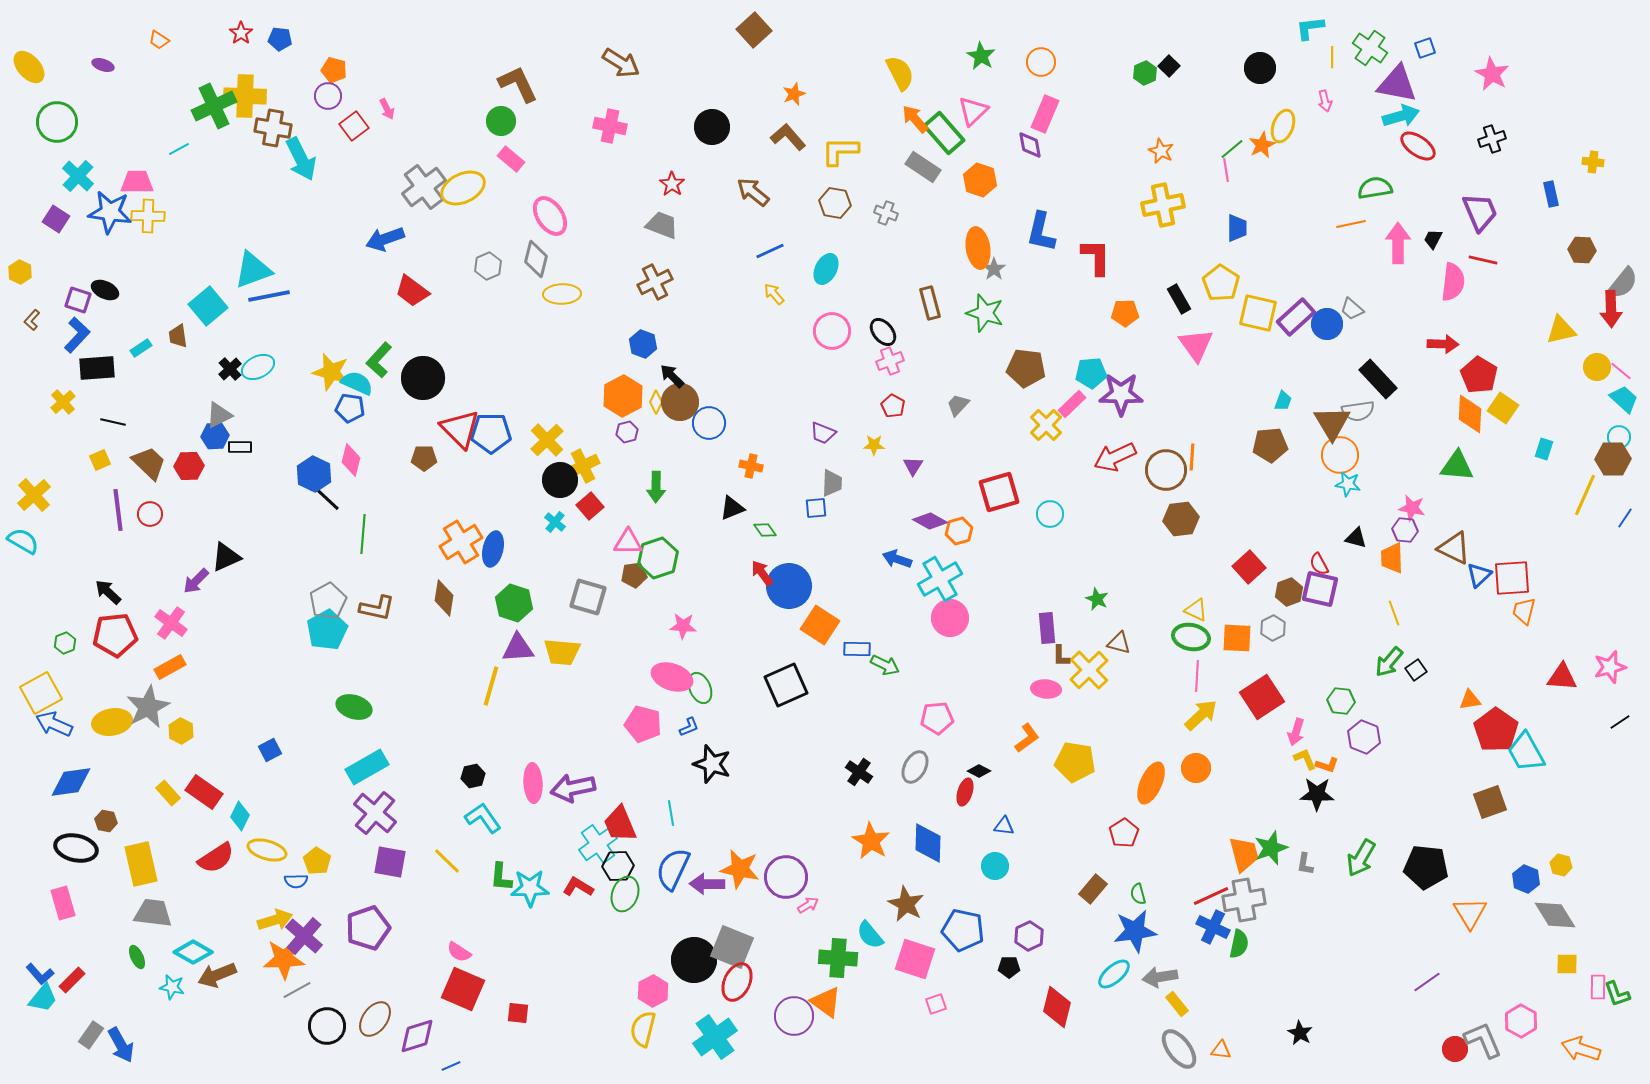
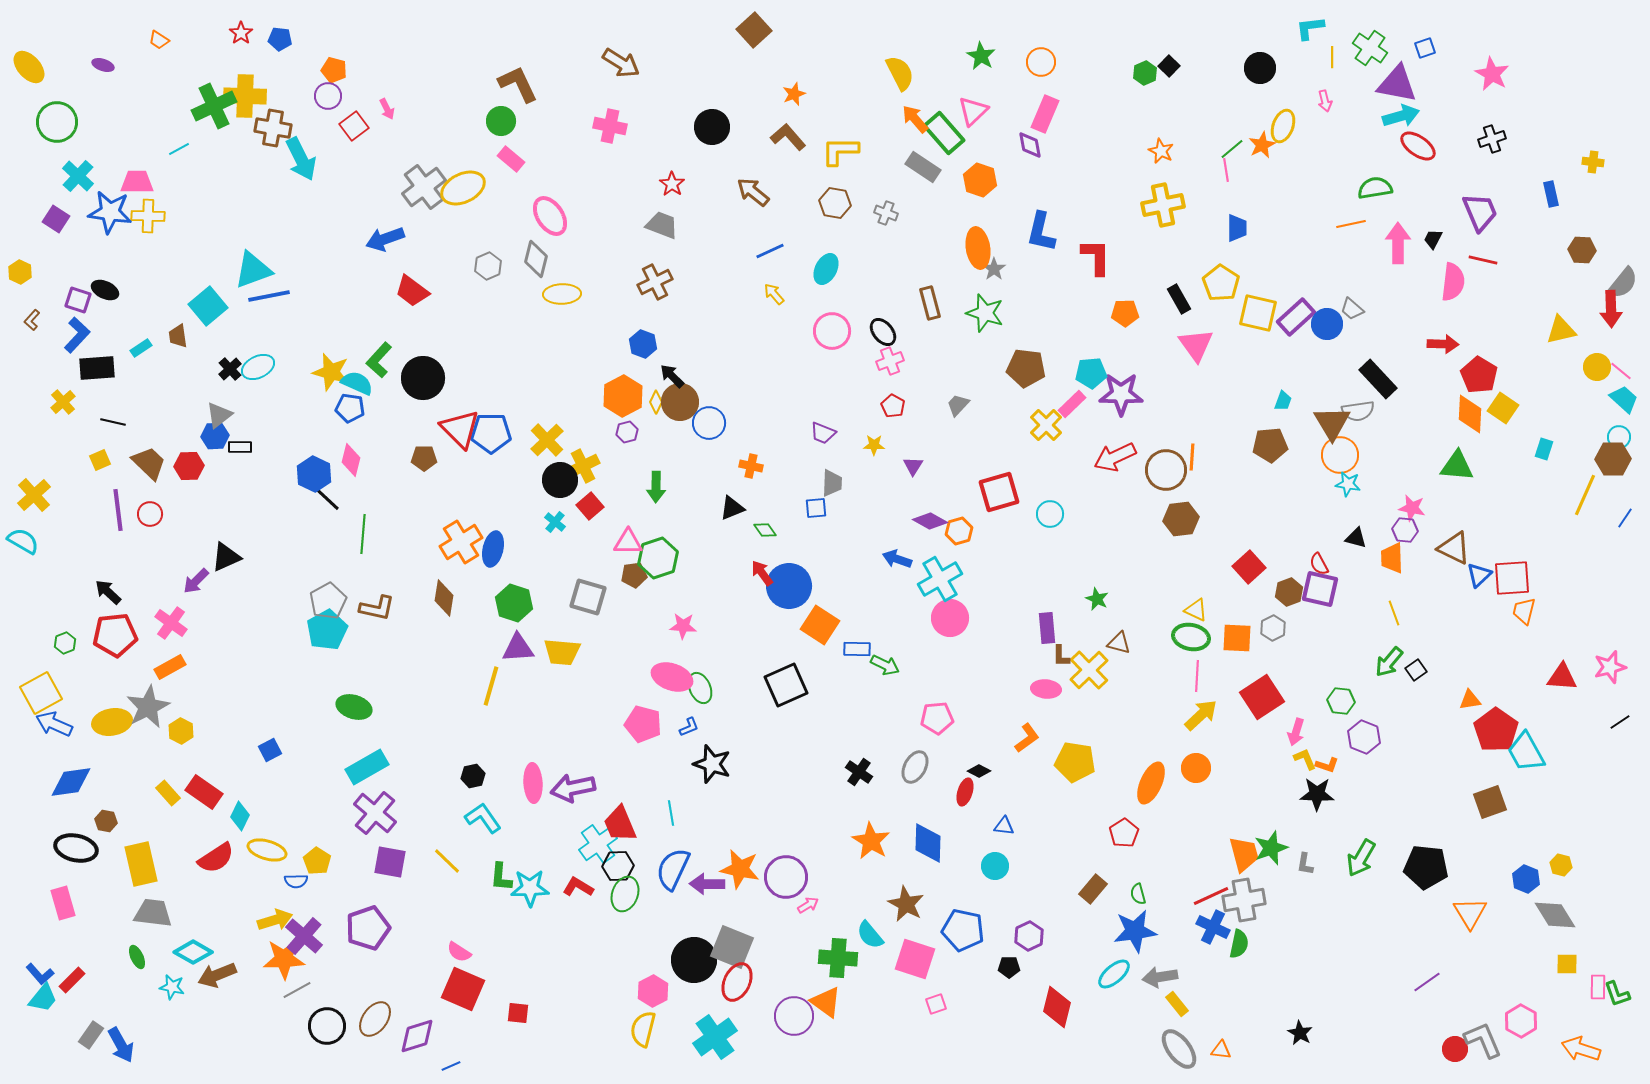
gray triangle at (219, 415): rotated 12 degrees counterclockwise
